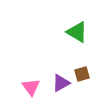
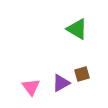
green triangle: moved 3 px up
